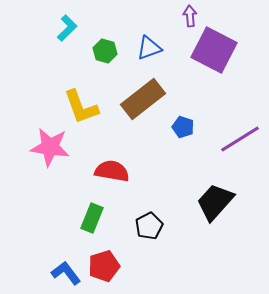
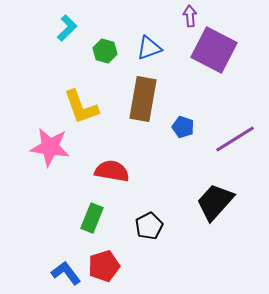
brown rectangle: rotated 42 degrees counterclockwise
purple line: moved 5 px left
